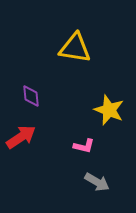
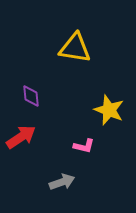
gray arrow: moved 35 px left; rotated 50 degrees counterclockwise
